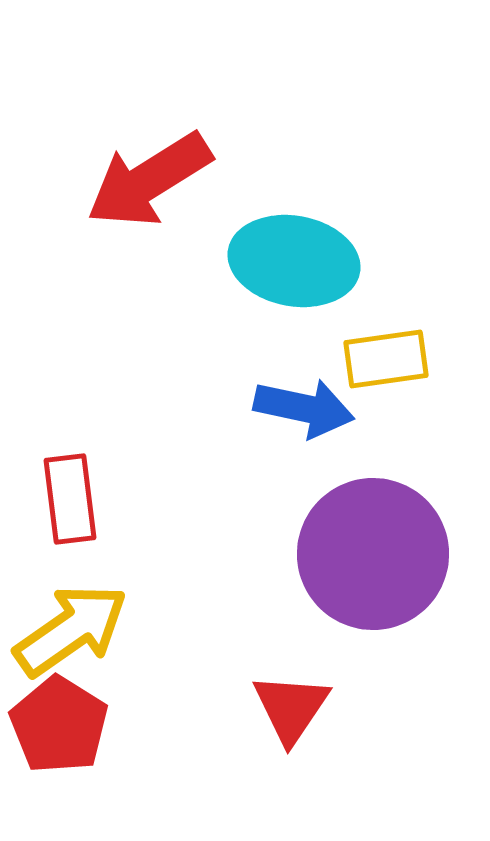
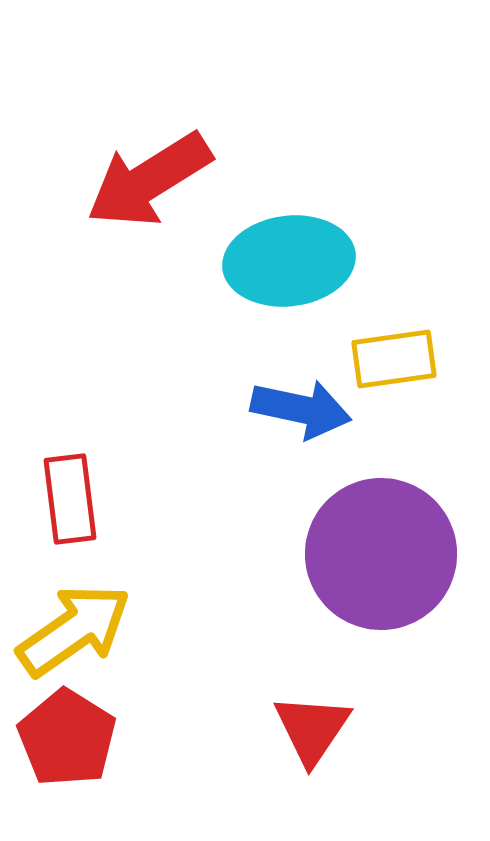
cyan ellipse: moved 5 px left; rotated 17 degrees counterclockwise
yellow rectangle: moved 8 px right
blue arrow: moved 3 px left, 1 px down
purple circle: moved 8 px right
yellow arrow: moved 3 px right
red triangle: moved 21 px right, 21 px down
red pentagon: moved 8 px right, 13 px down
